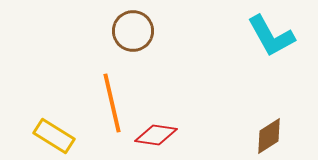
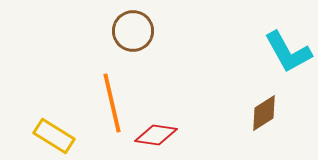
cyan L-shape: moved 17 px right, 16 px down
brown diamond: moved 5 px left, 23 px up
